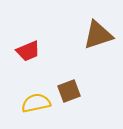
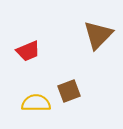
brown triangle: rotated 28 degrees counterclockwise
yellow semicircle: rotated 12 degrees clockwise
